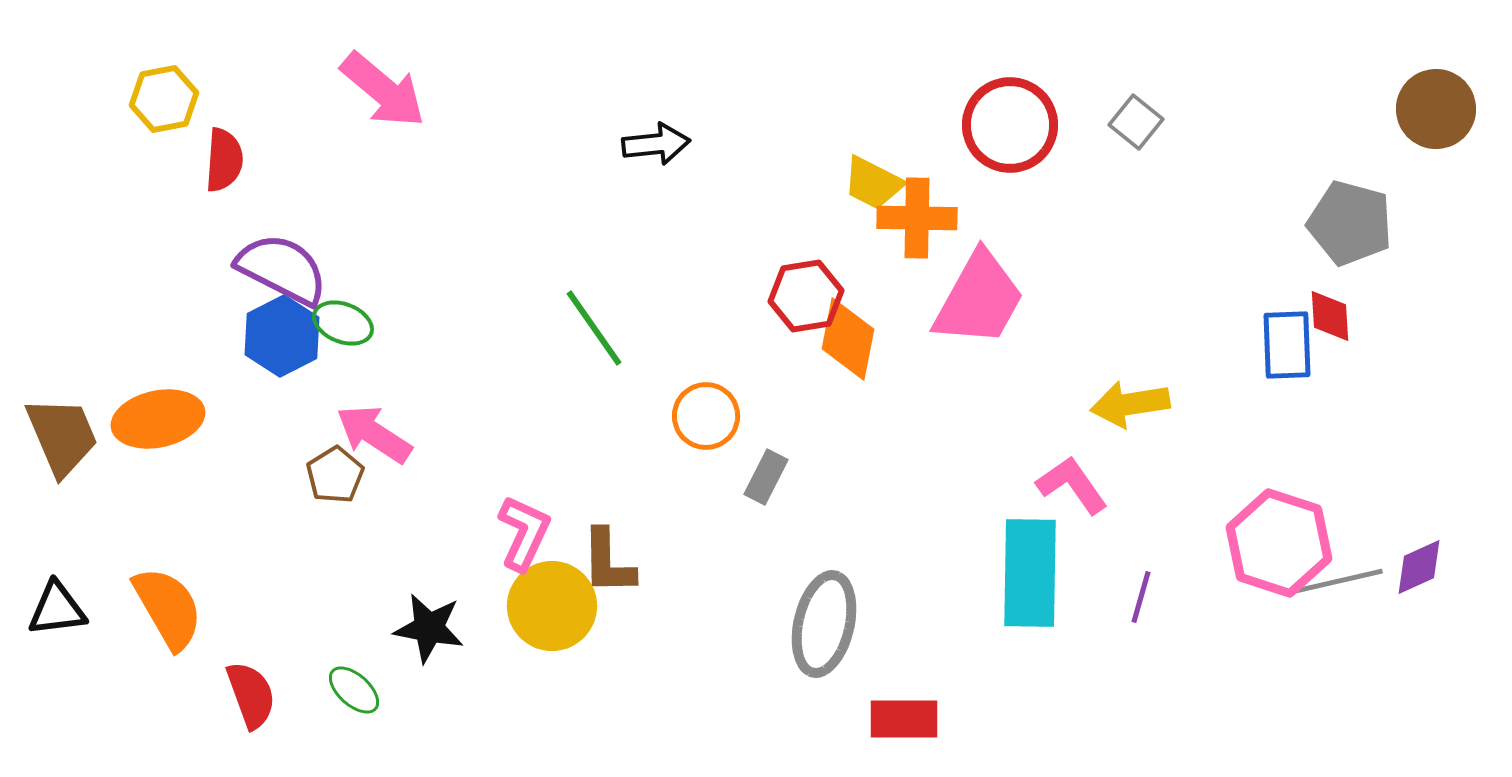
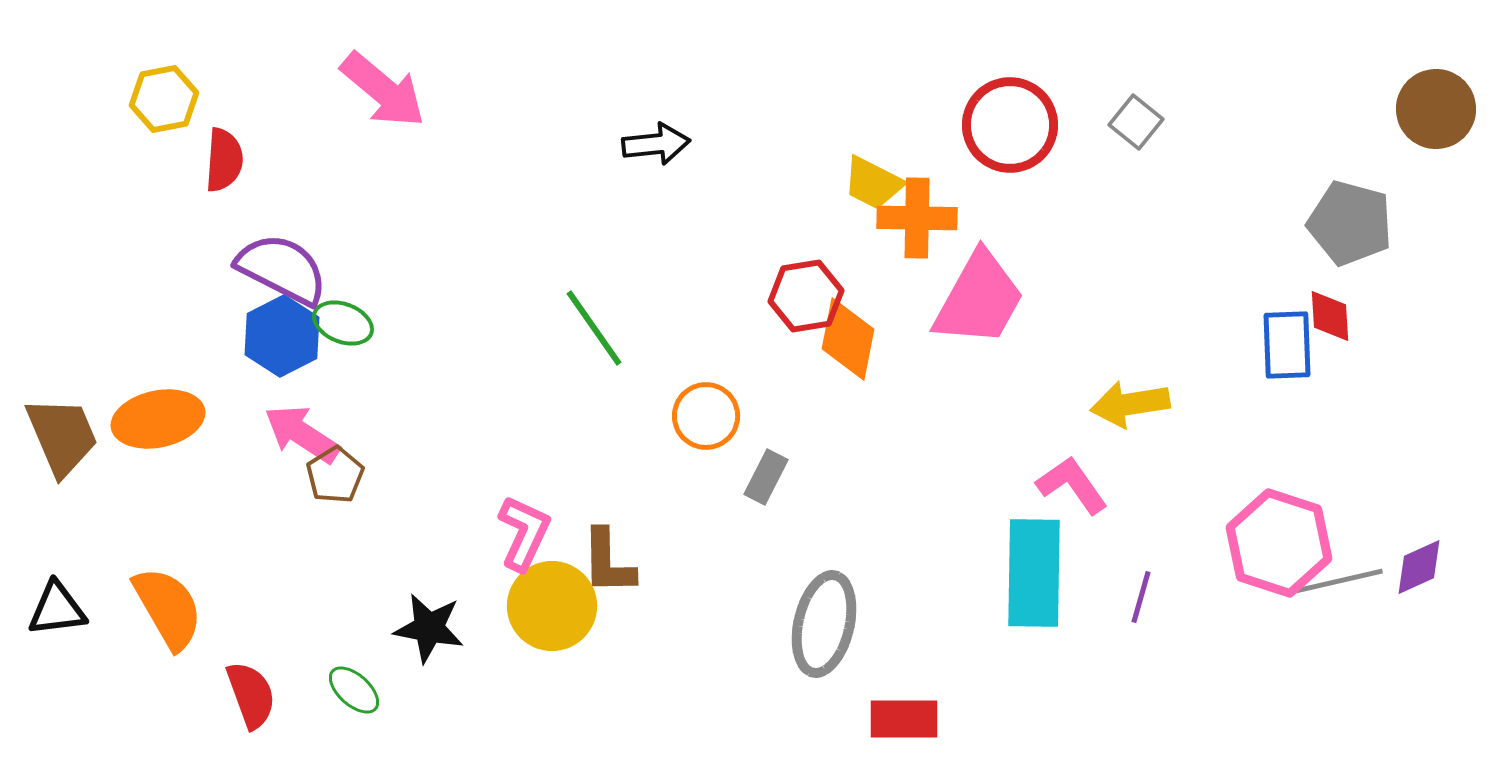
pink arrow at (374, 434): moved 72 px left
cyan rectangle at (1030, 573): moved 4 px right
